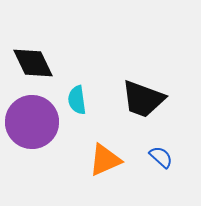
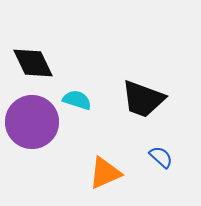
cyan semicircle: rotated 116 degrees clockwise
orange triangle: moved 13 px down
